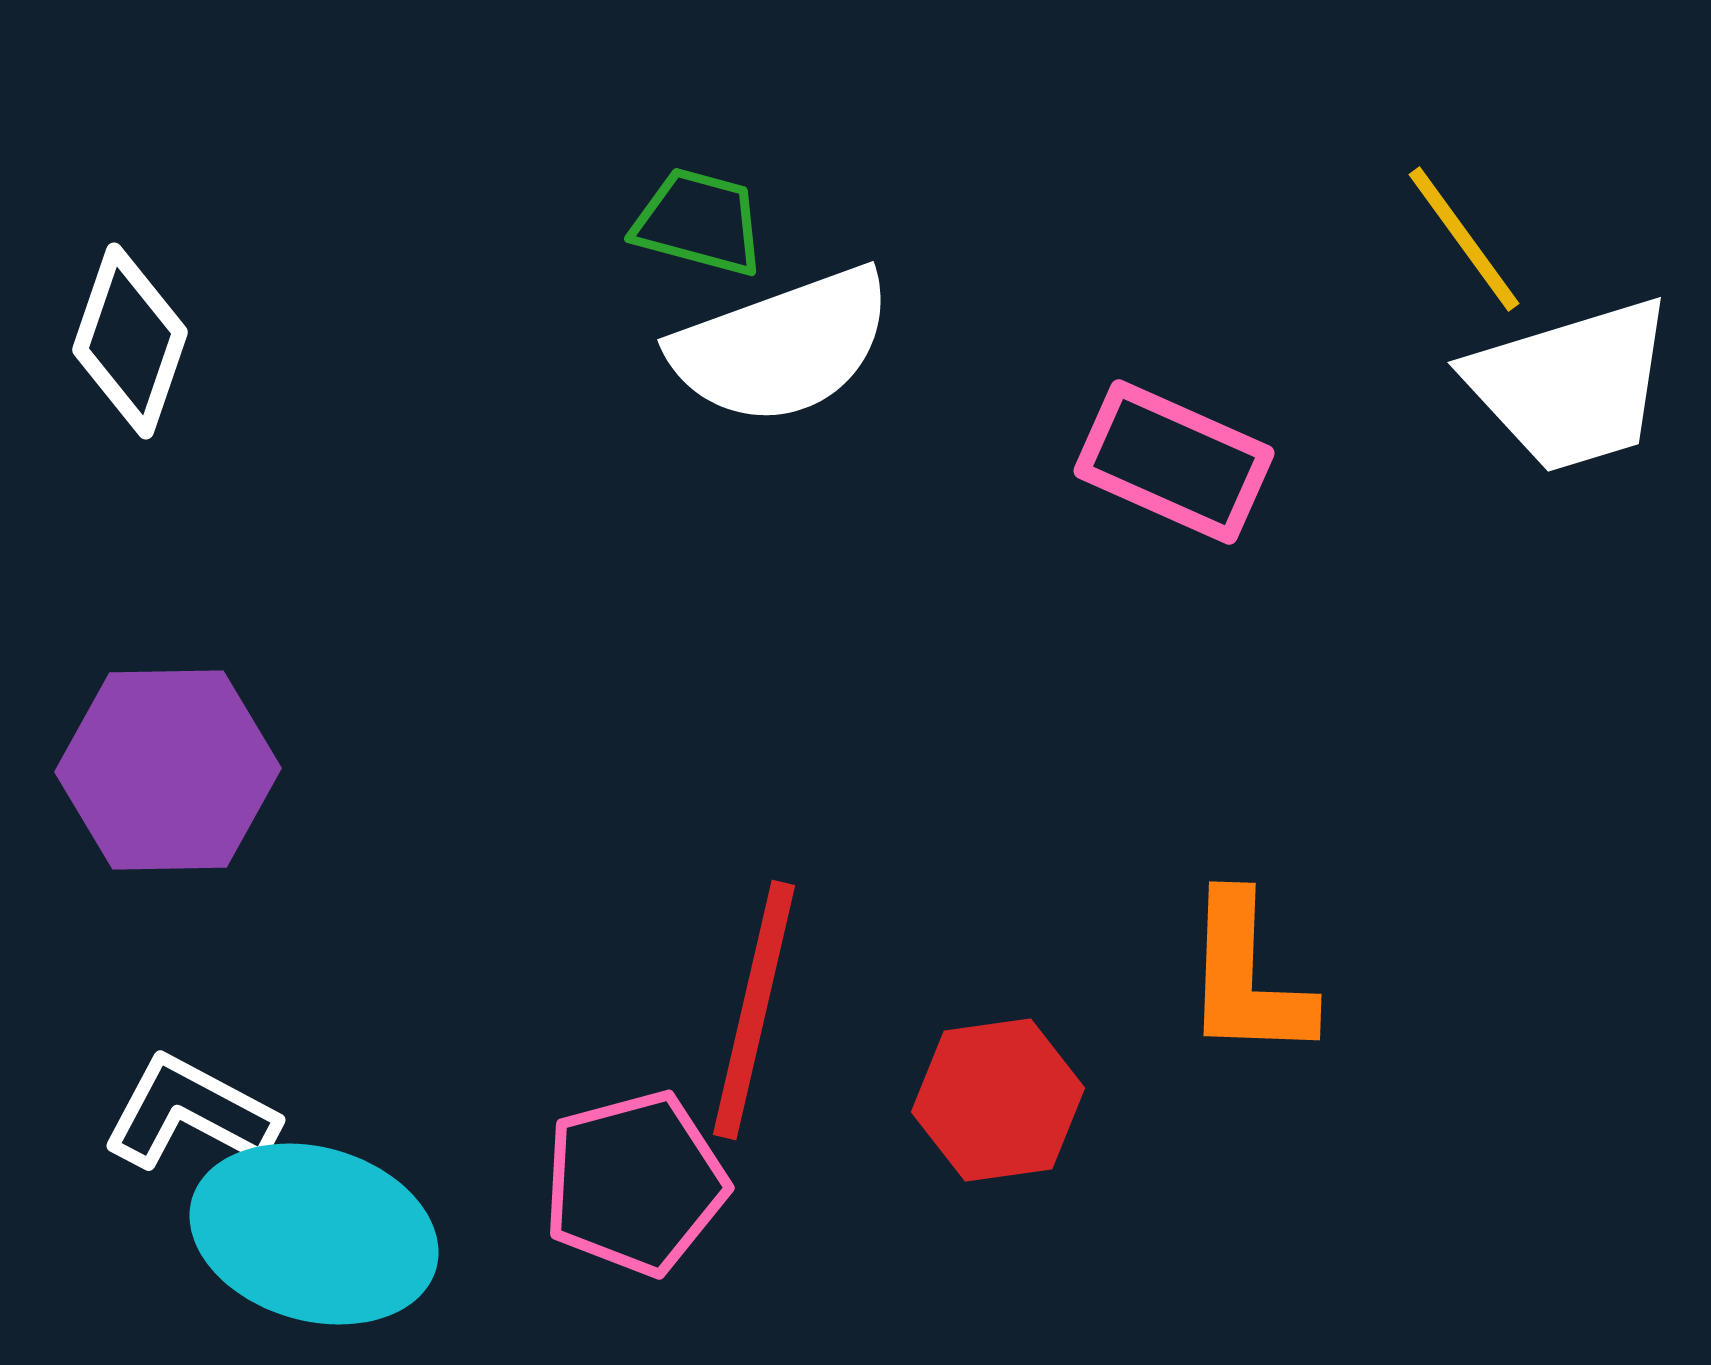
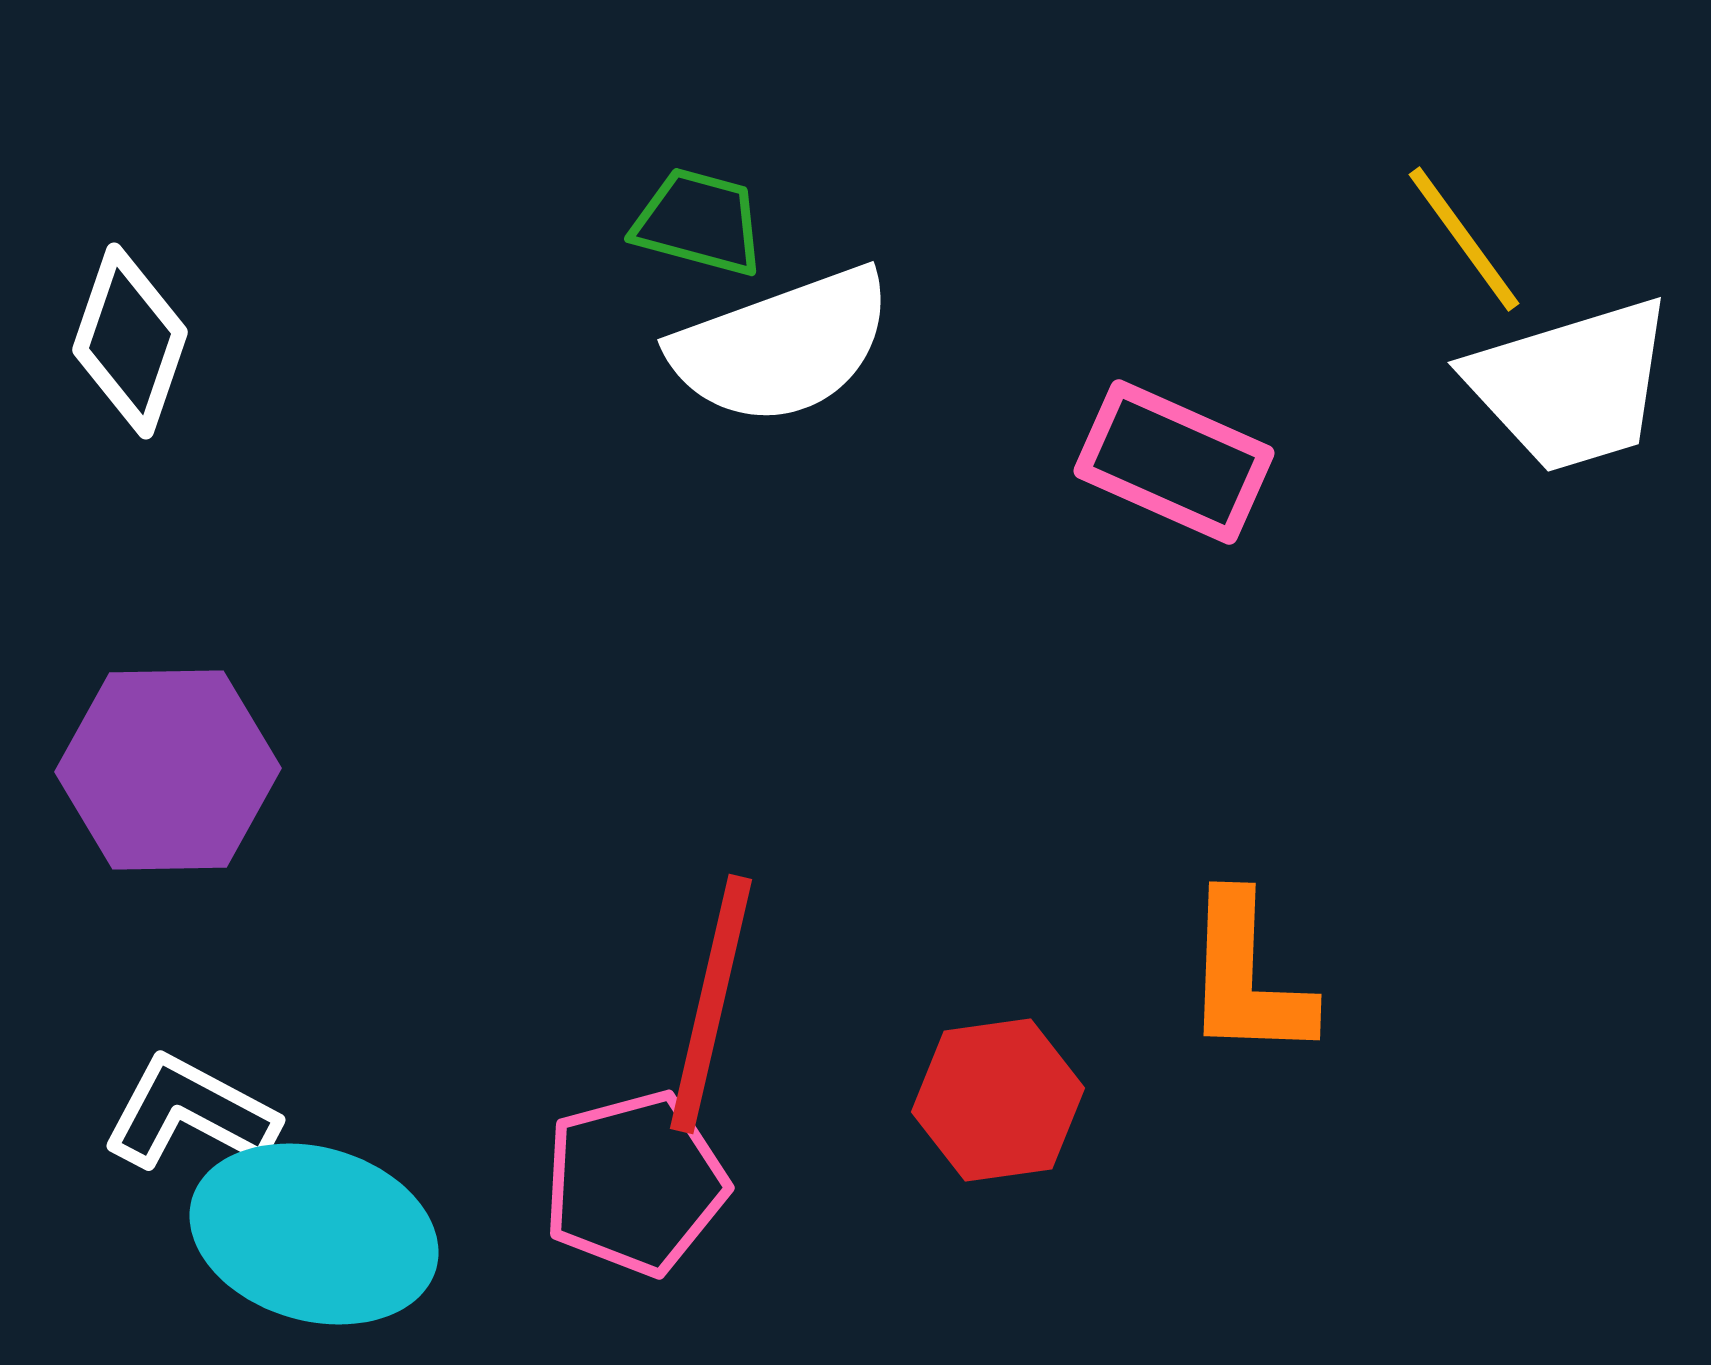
red line: moved 43 px left, 6 px up
